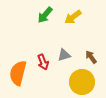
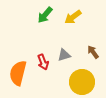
brown arrow: moved 2 px right, 5 px up
